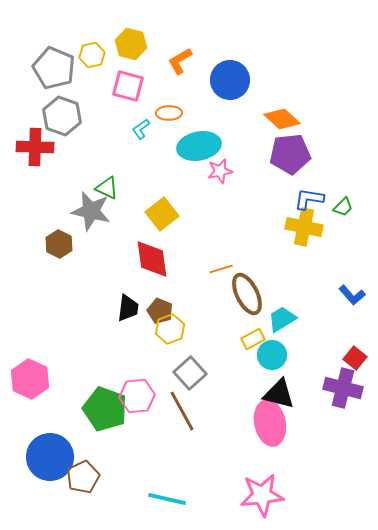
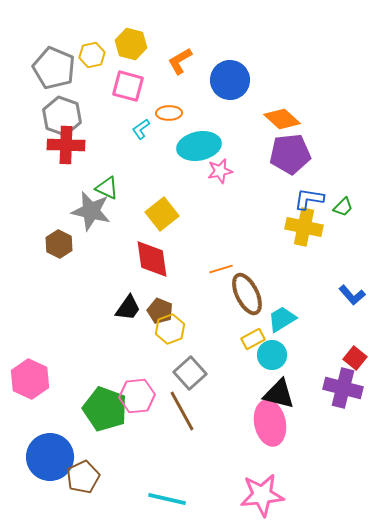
red cross at (35, 147): moved 31 px right, 2 px up
black trapezoid at (128, 308): rotated 28 degrees clockwise
